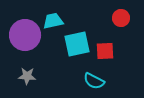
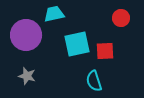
cyan trapezoid: moved 1 px right, 7 px up
purple circle: moved 1 px right
gray star: rotated 12 degrees clockwise
cyan semicircle: rotated 45 degrees clockwise
